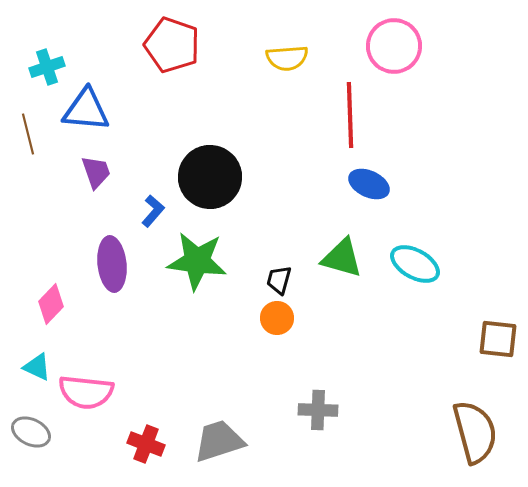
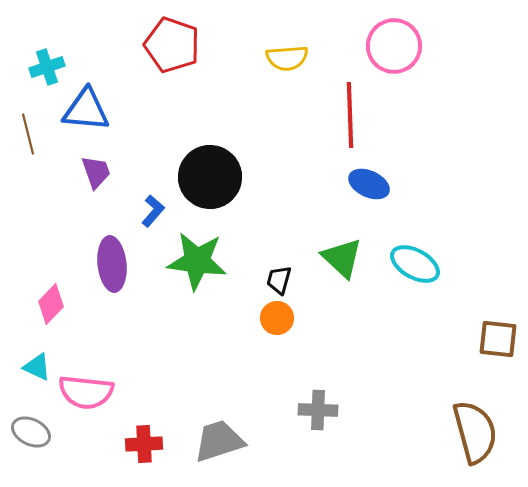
green triangle: rotated 27 degrees clockwise
red cross: moved 2 px left; rotated 24 degrees counterclockwise
